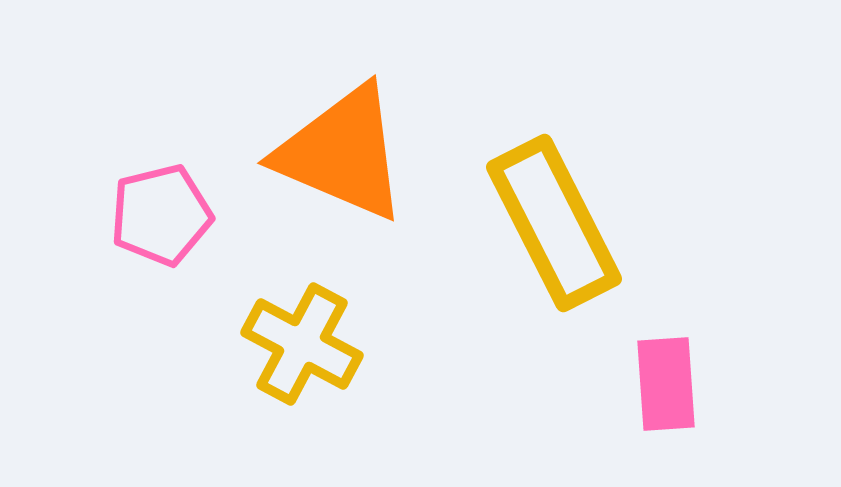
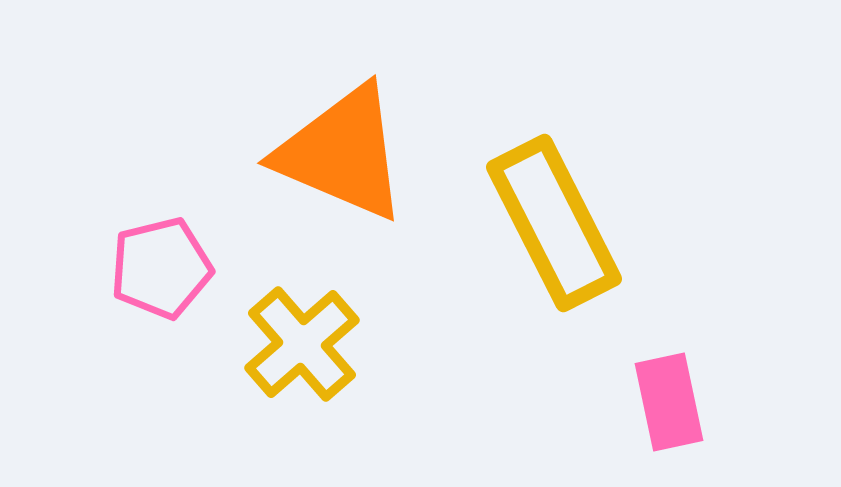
pink pentagon: moved 53 px down
yellow cross: rotated 21 degrees clockwise
pink rectangle: moved 3 px right, 18 px down; rotated 8 degrees counterclockwise
